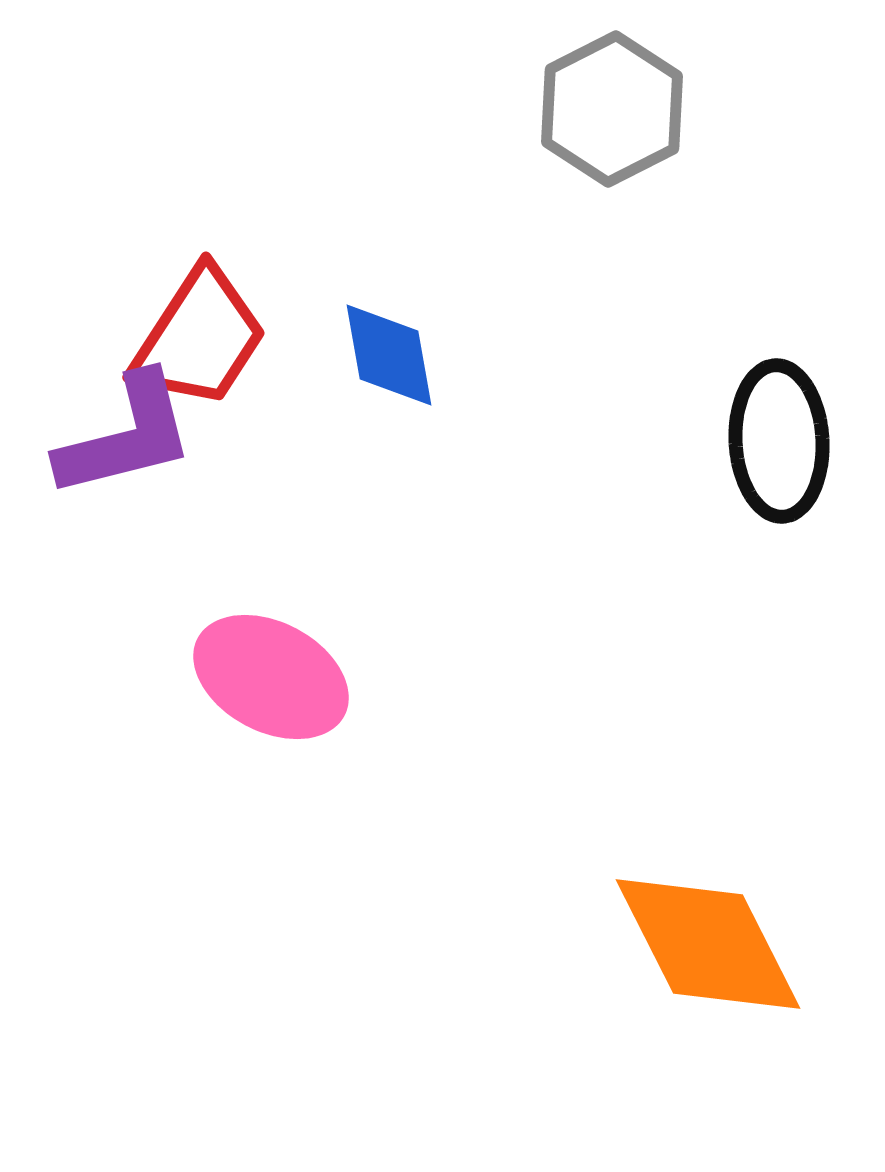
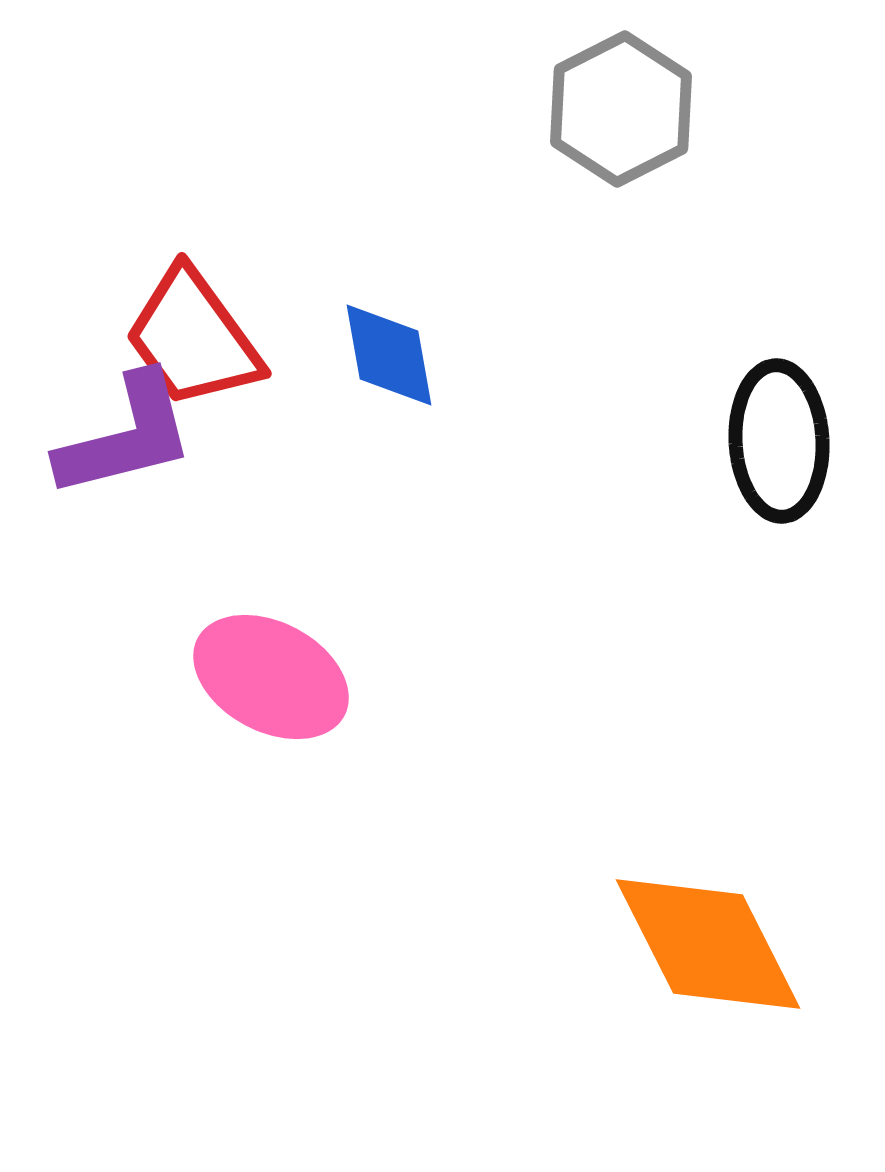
gray hexagon: moved 9 px right
red trapezoid: moved 6 px left; rotated 111 degrees clockwise
